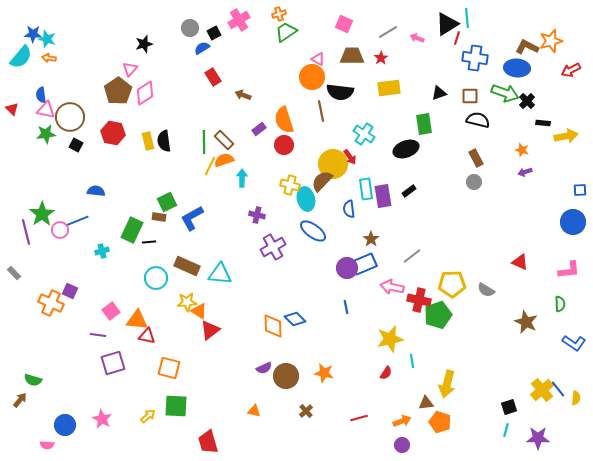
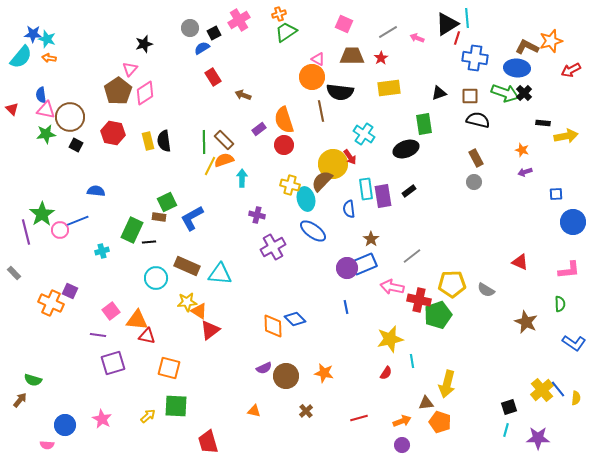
black cross at (527, 101): moved 3 px left, 8 px up
blue square at (580, 190): moved 24 px left, 4 px down
